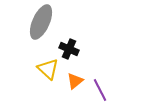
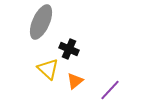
purple line: moved 10 px right; rotated 70 degrees clockwise
